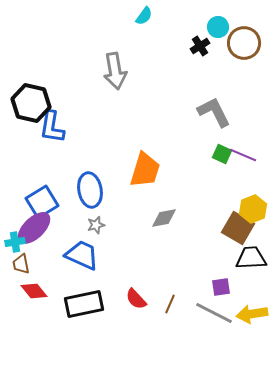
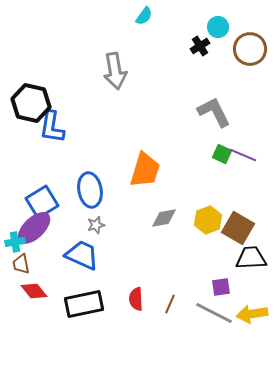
brown circle: moved 6 px right, 6 px down
yellow hexagon: moved 45 px left, 11 px down
red semicircle: rotated 40 degrees clockwise
